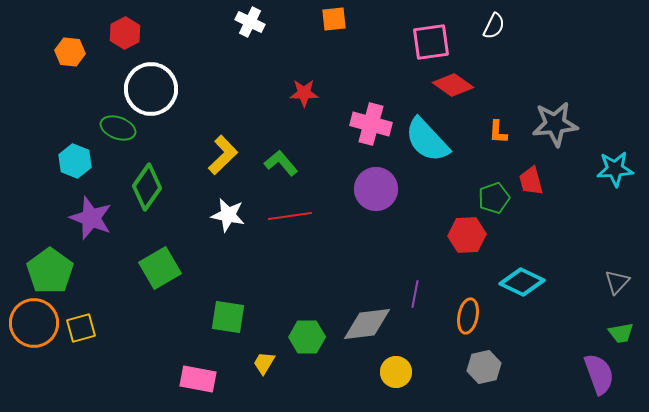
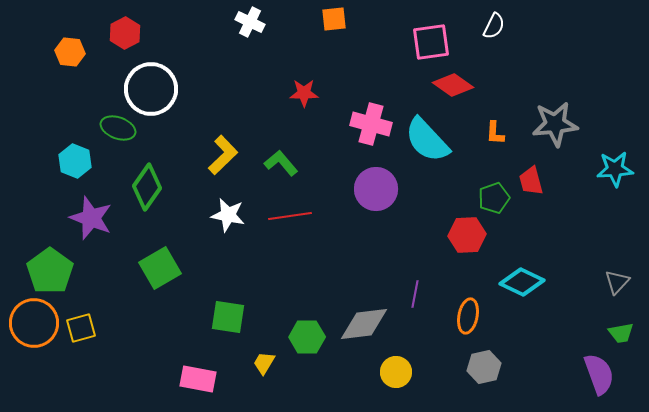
orange L-shape at (498, 132): moved 3 px left, 1 px down
gray diamond at (367, 324): moved 3 px left
